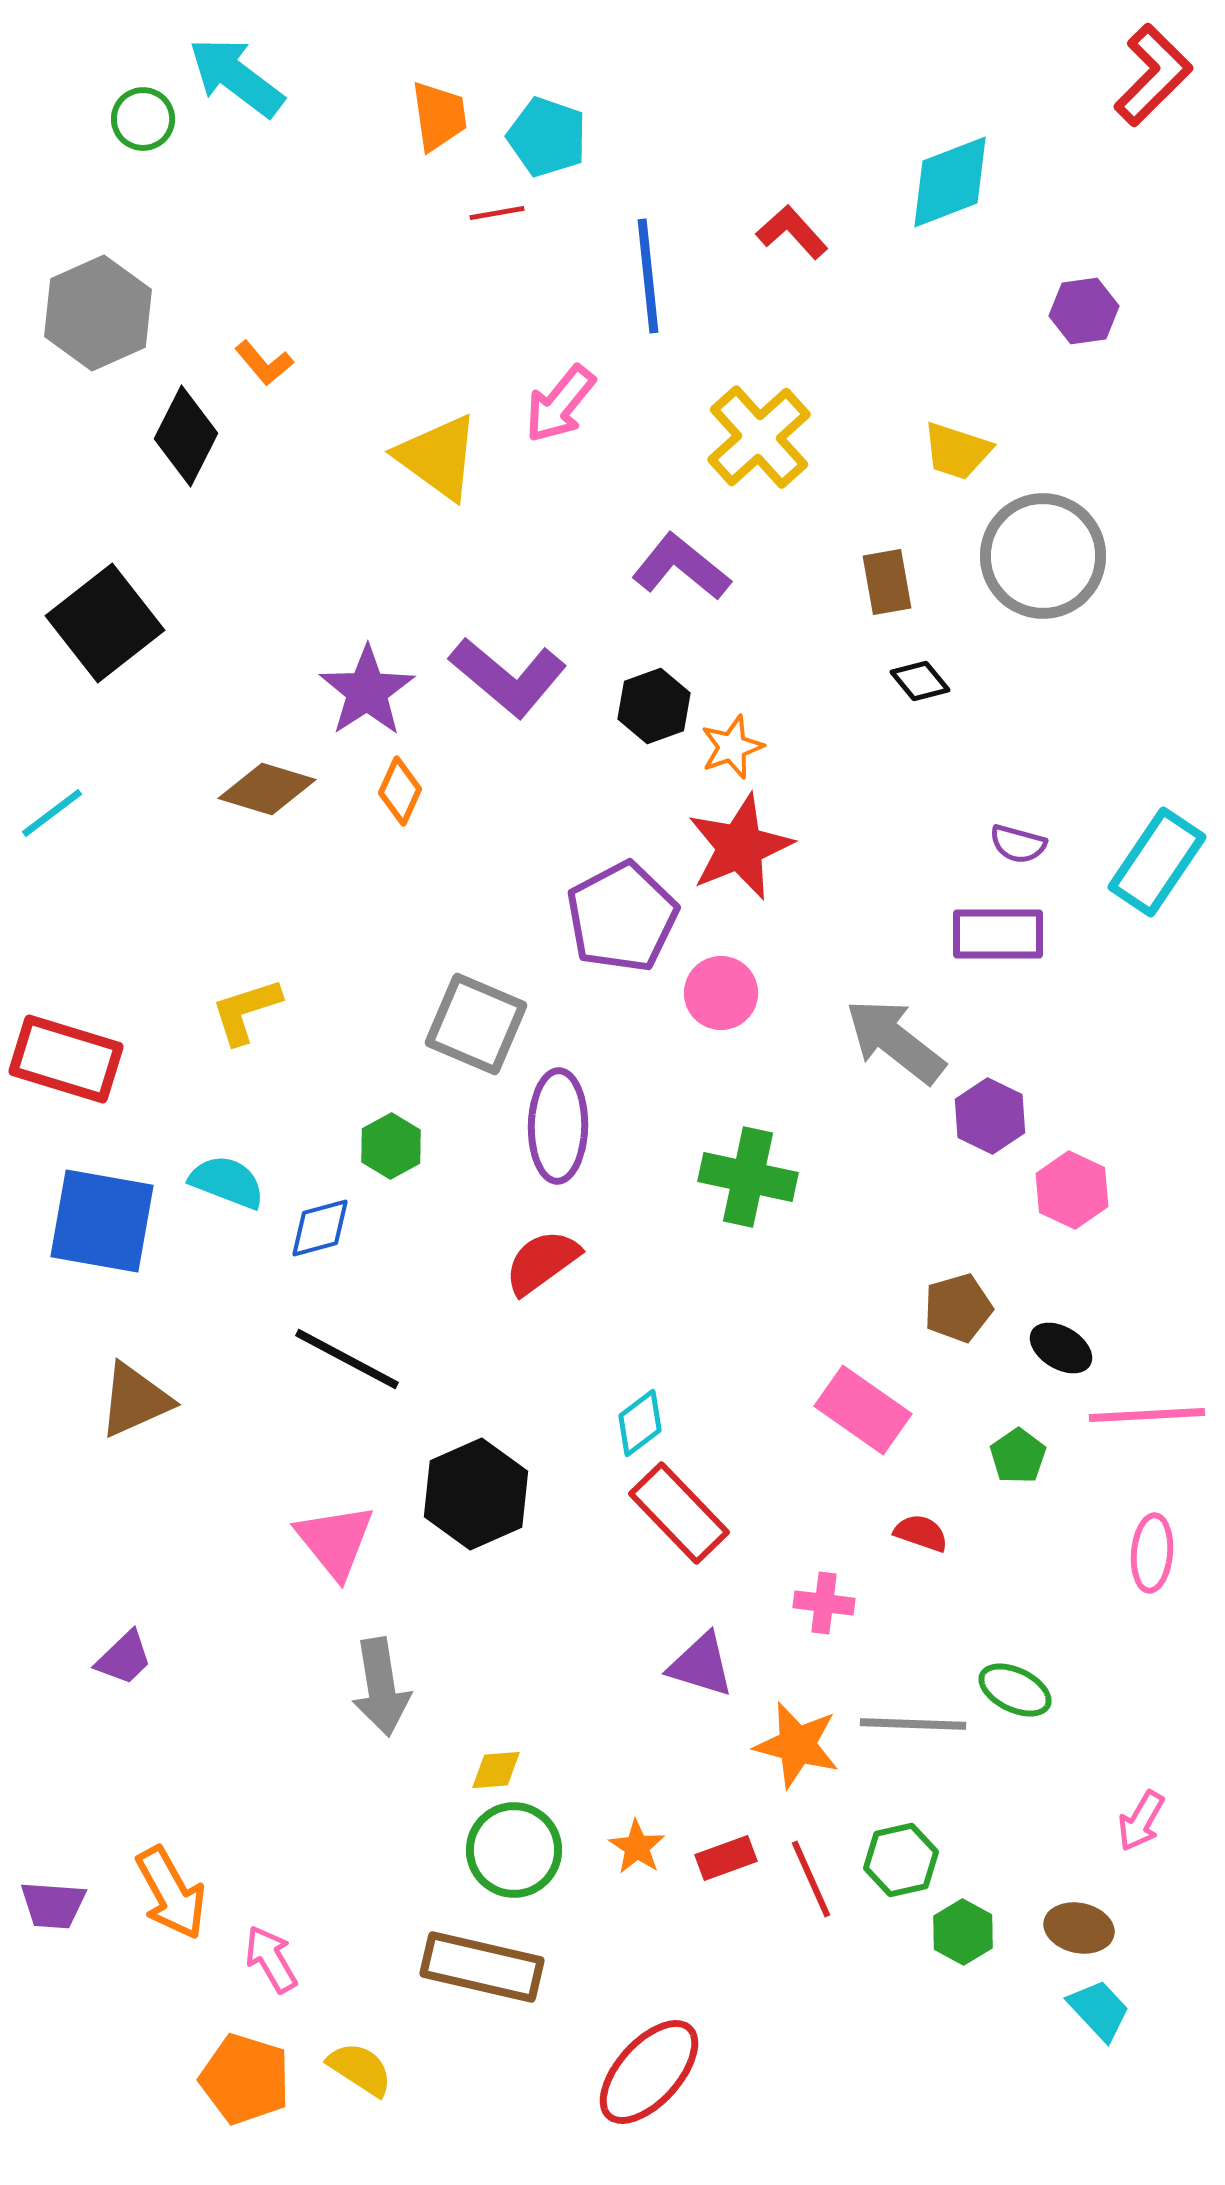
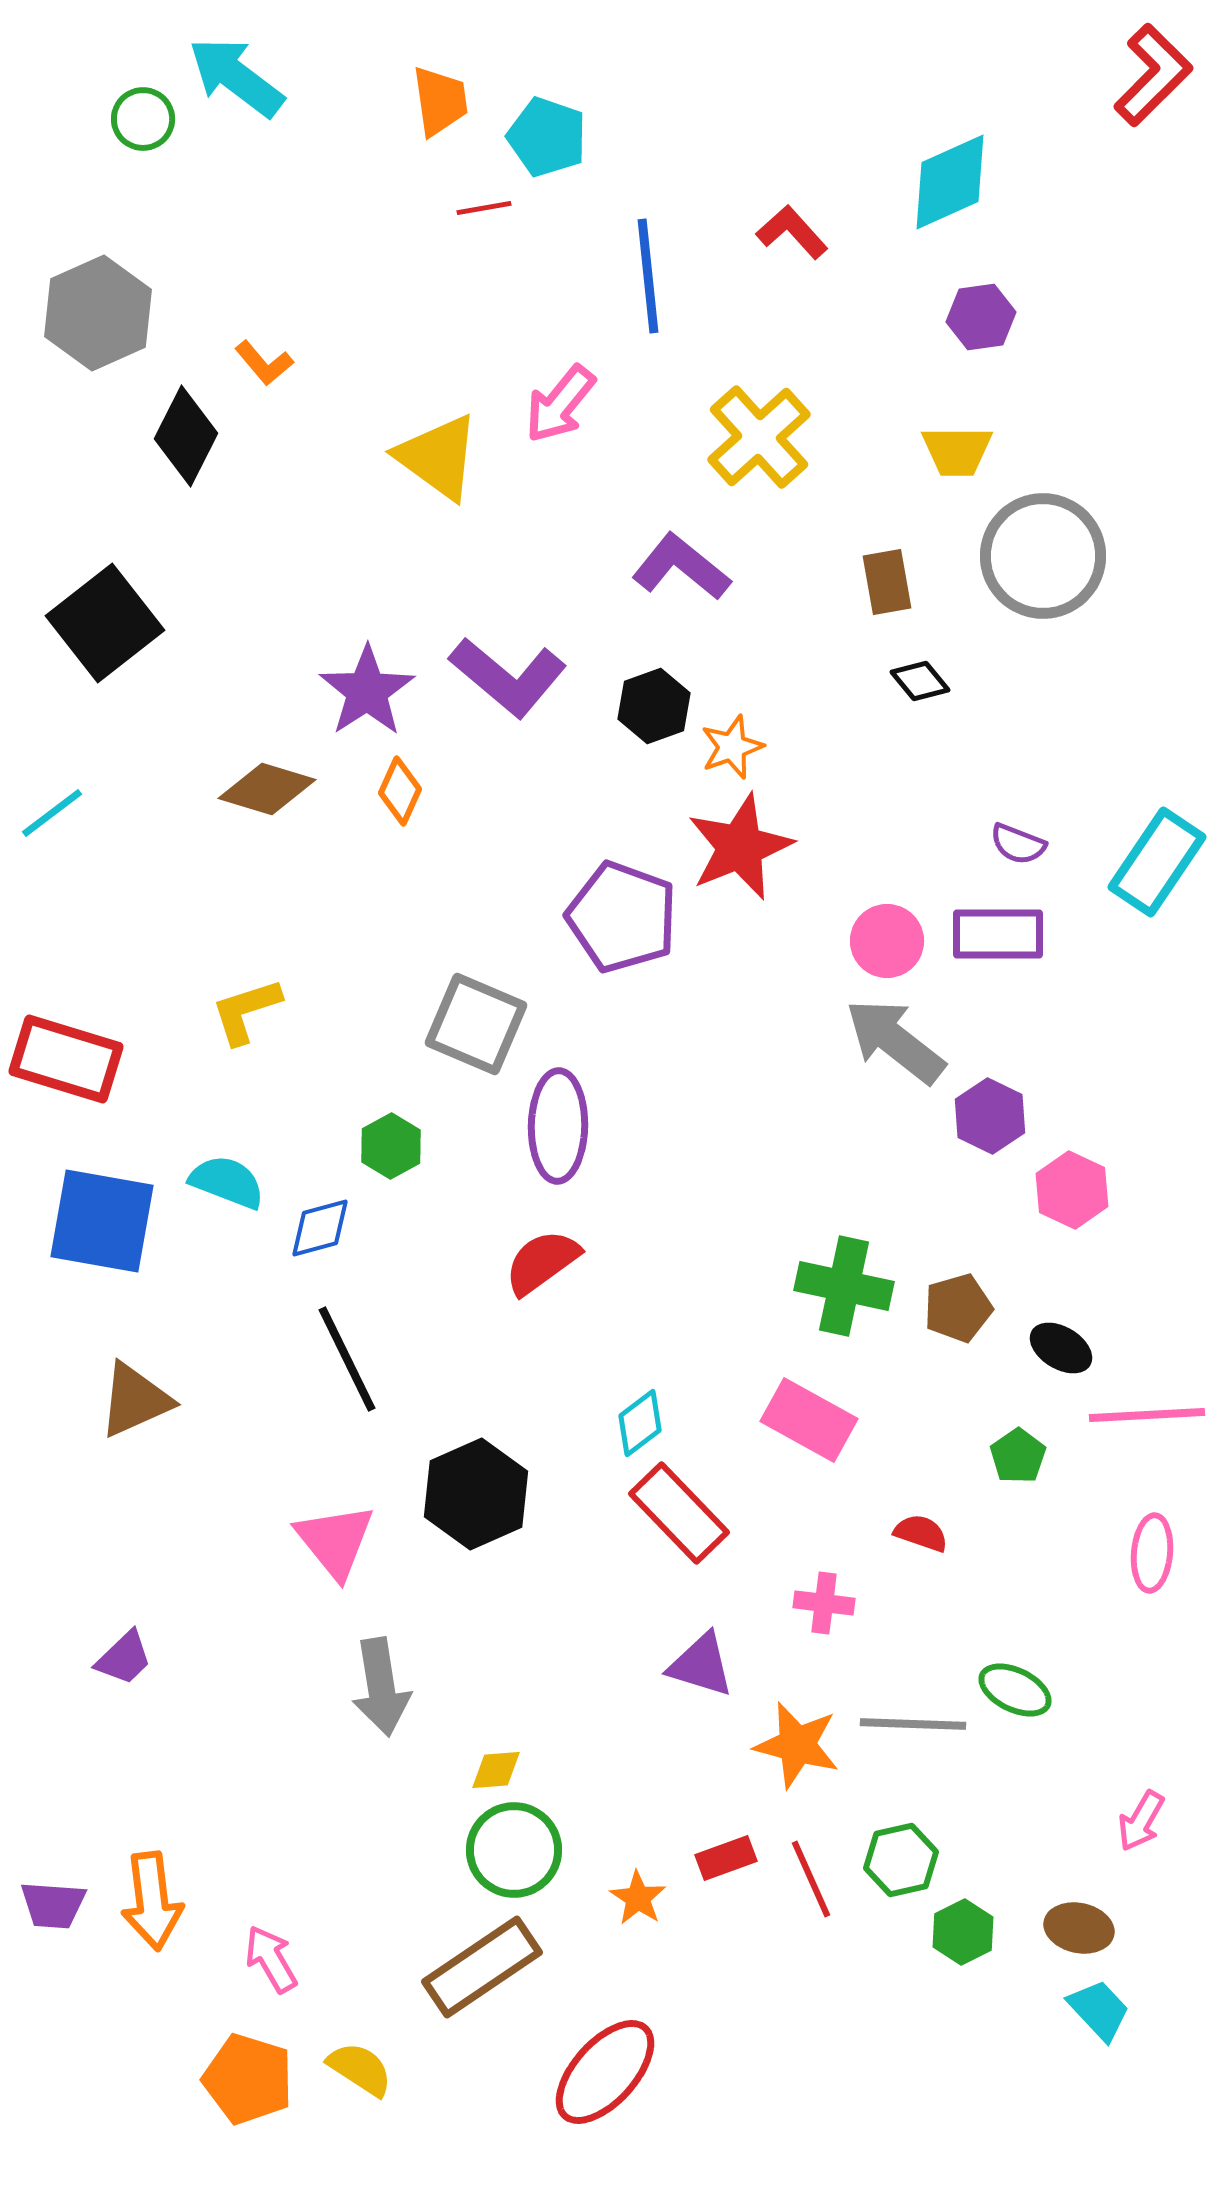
orange trapezoid at (439, 116): moved 1 px right, 15 px up
cyan diamond at (950, 182): rotated 3 degrees counterclockwise
red line at (497, 213): moved 13 px left, 5 px up
purple hexagon at (1084, 311): moved 103 px left, 6 px down
yellow trapezoid at (957, 451): rotated 18 degrees counterclockwise
purple semicircle at (1018, 844): rotated 6 degrees clockwise
purple pentagon at (622, 917): rotated 24 degrees counterclockwise
pink circle at (721, 993): moved 166 px right, 52 px up
green cross at (748, 1177): moved 96 px right, 109 px down
black line at (347, 1359): rotated 36 degrees clockwise
pink rectangle at (863, 1410): moved 54 px left, 10 px down; rotated 6 degrees counterclockwise
orange star at (637, 1847): moved 1 px right, 51 px down
orange arrow at (171, 1893): moved 19 px left, 8 px down; rotated 22 degrees clockwise
green hexagon at (963, 1932): rotated 4 degrees clockwise
brown rectangle at (482, 1967): rotated 47 degrees counterclockwise
red ellipse at (649, 2072): moved 44 px left
orange pentagon at (245, 2079): moved 3 px right
